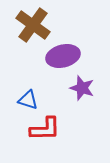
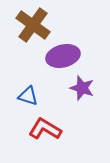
blue triangle: moved 4 px up
red L-shape: rotated 148 degrees counterclockwise
